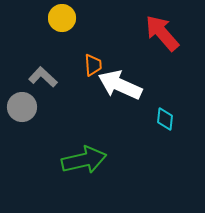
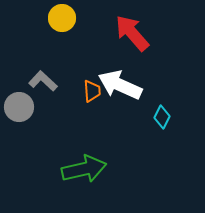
red arrow: moved 30 px left
orange trapezoid: moved 1 px left, 26 px down
gray L-shape: moved 4 px down
gray circle: moved 3 px left
cyan diamond: moved 3 px left, 2 px up; rotated 20 degrees clockwise
green arrow: moved 9 px down
